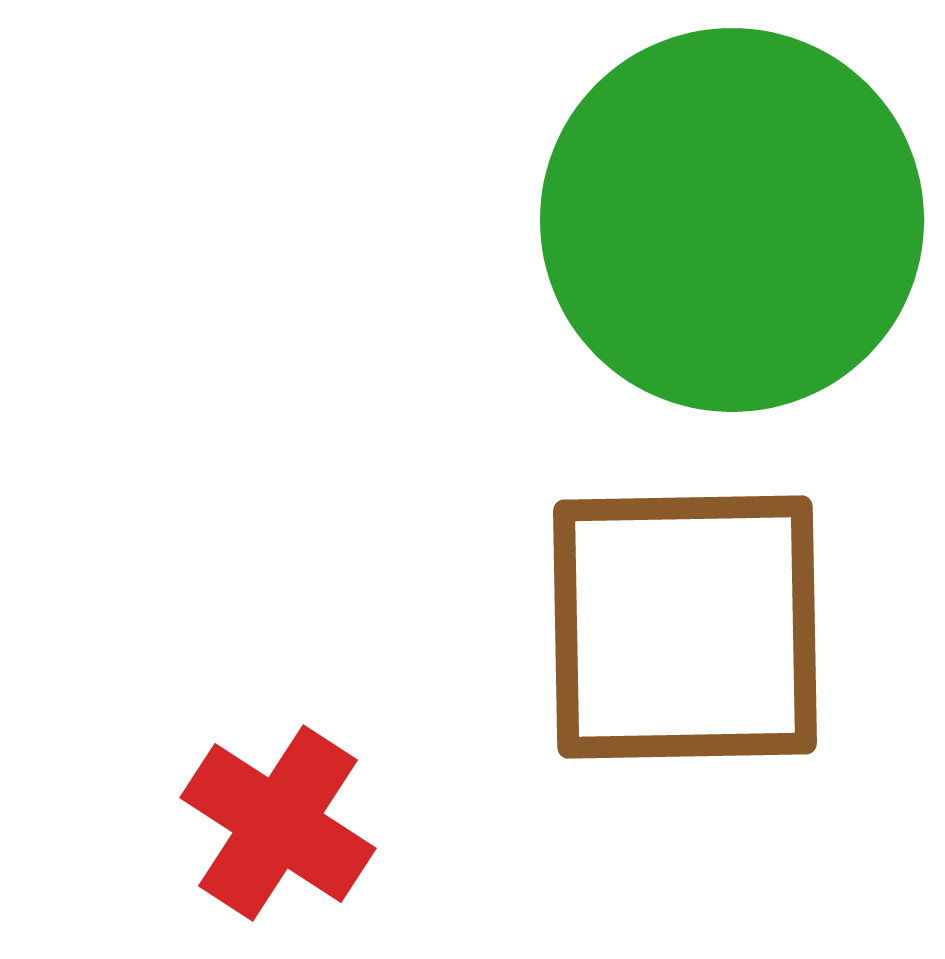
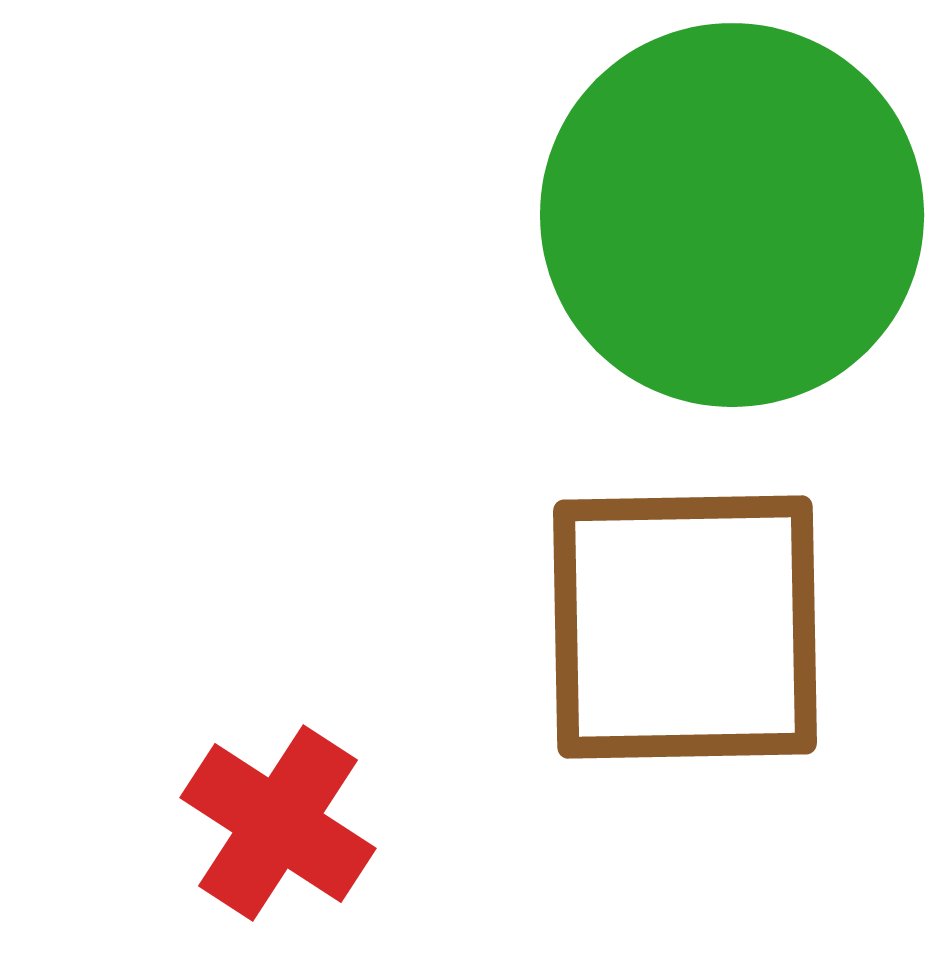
green circle: moved 5 px up
